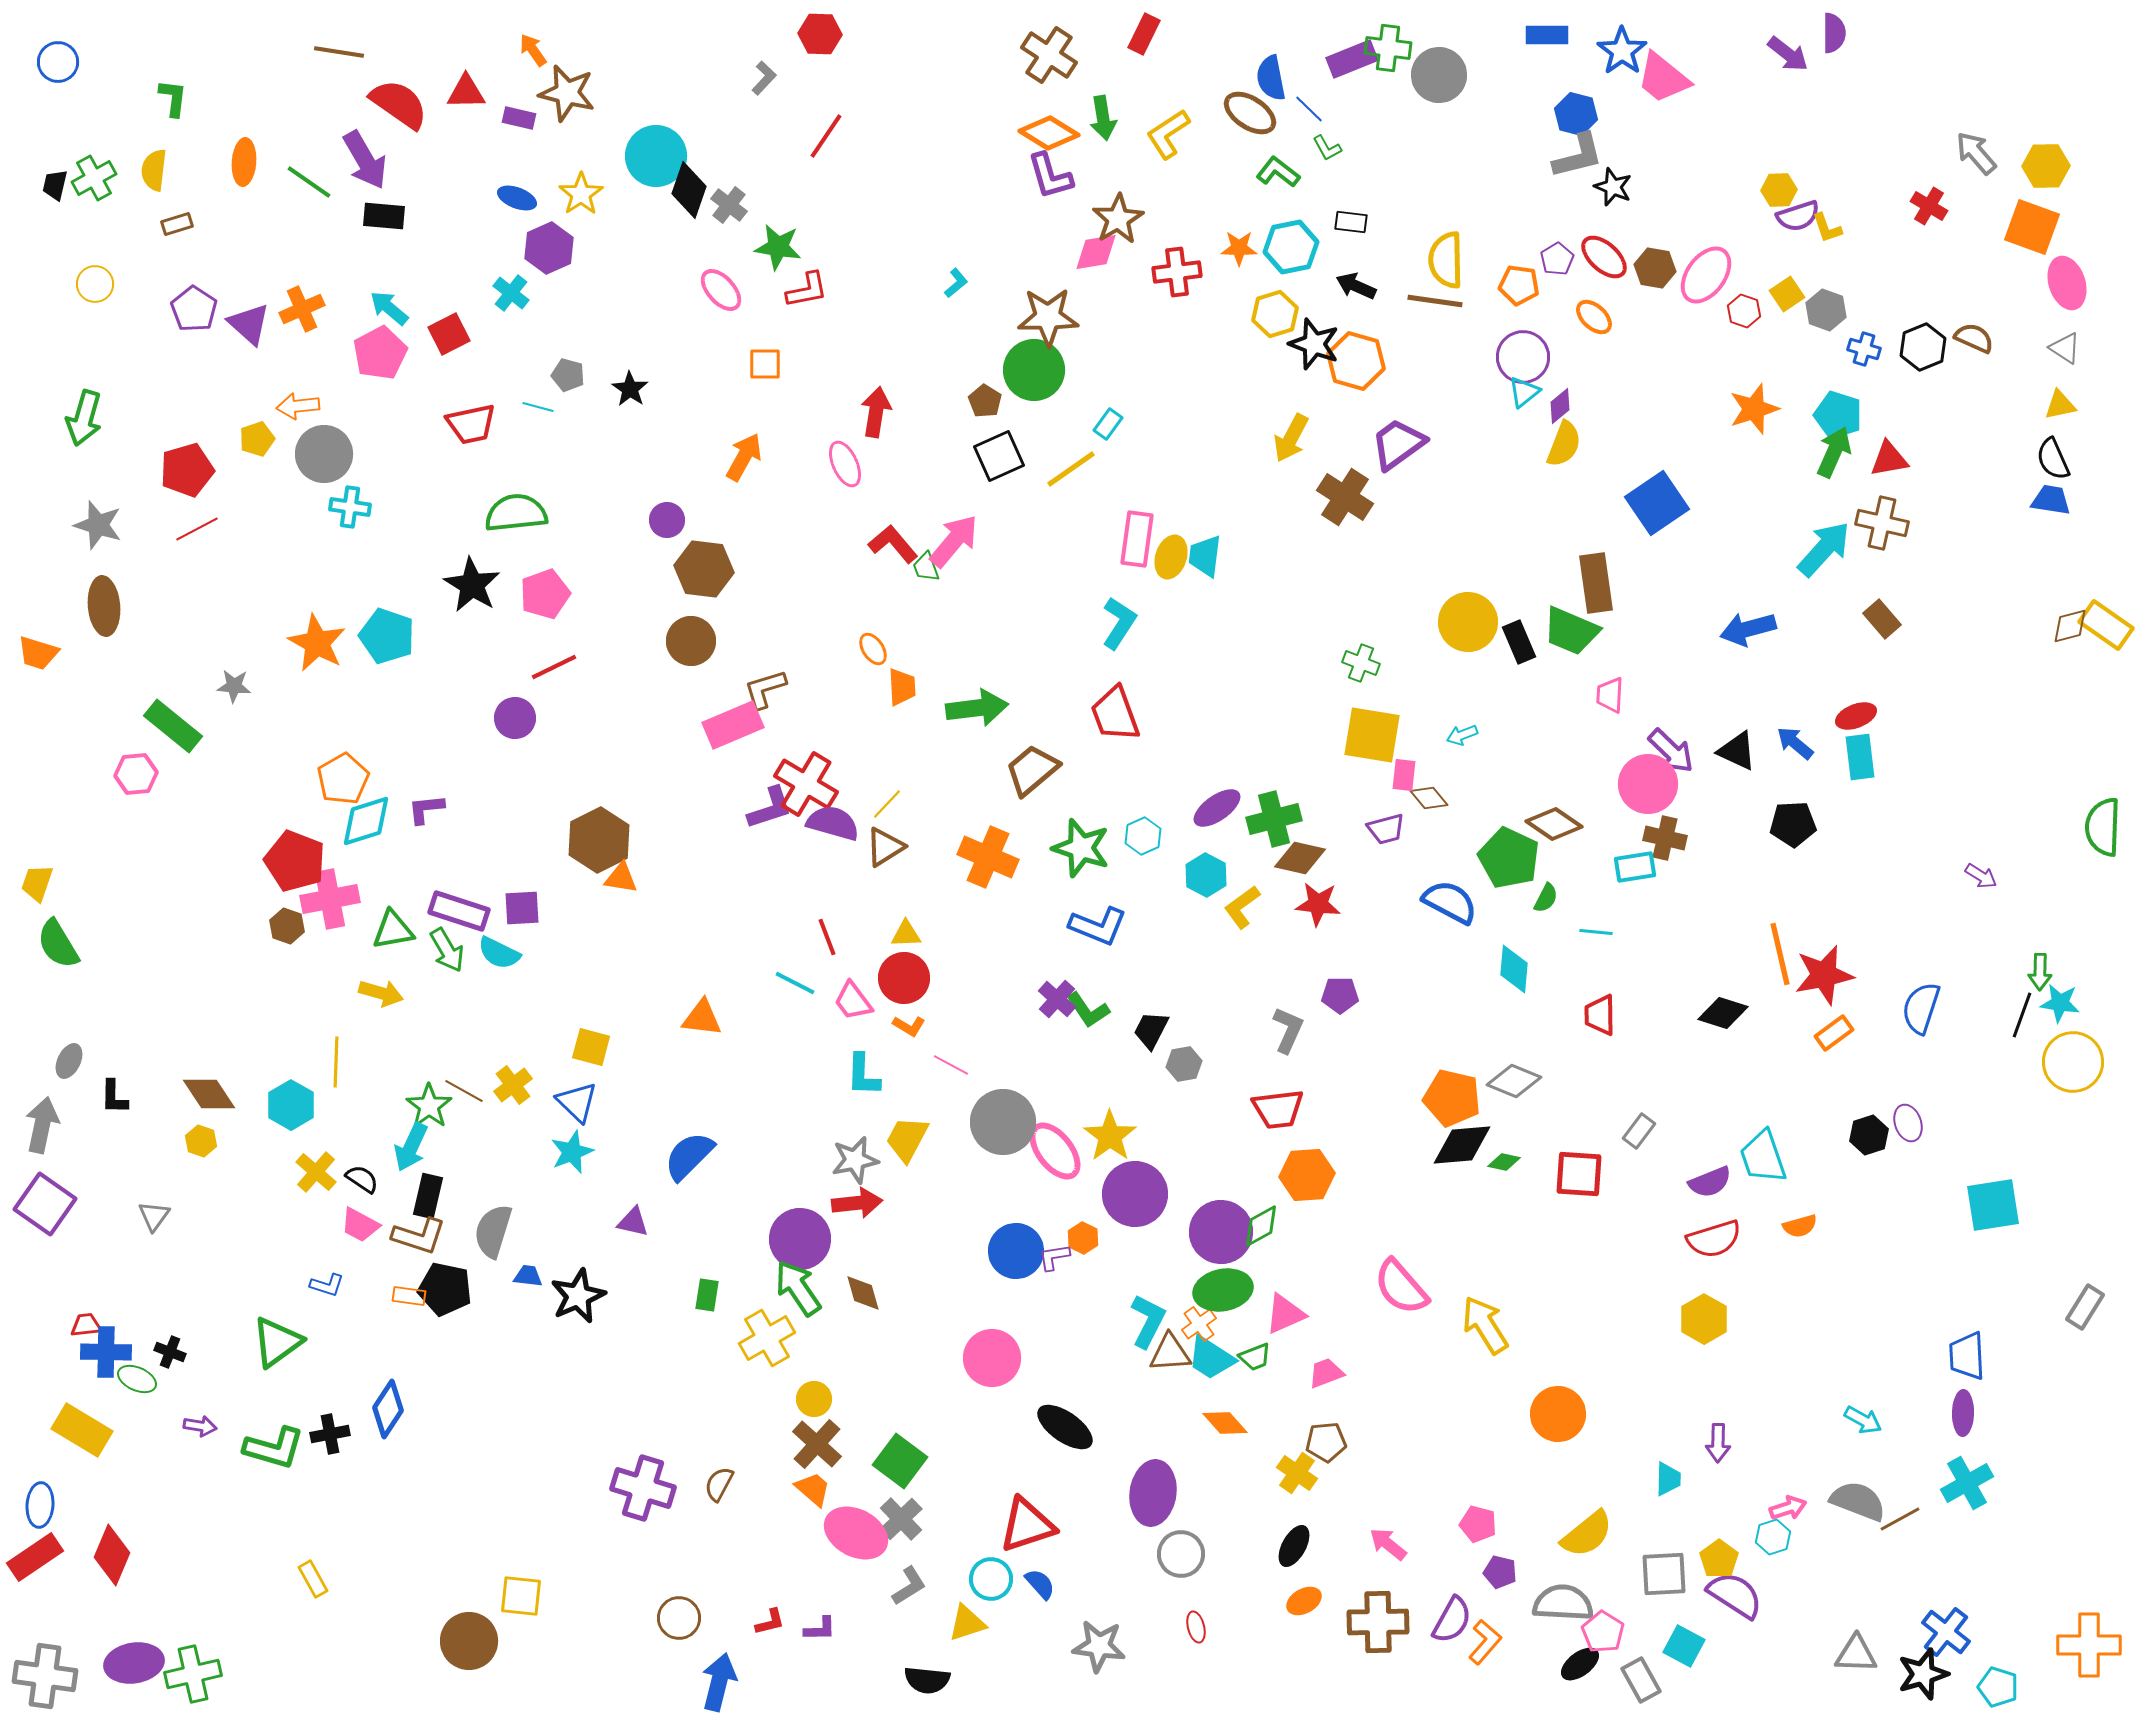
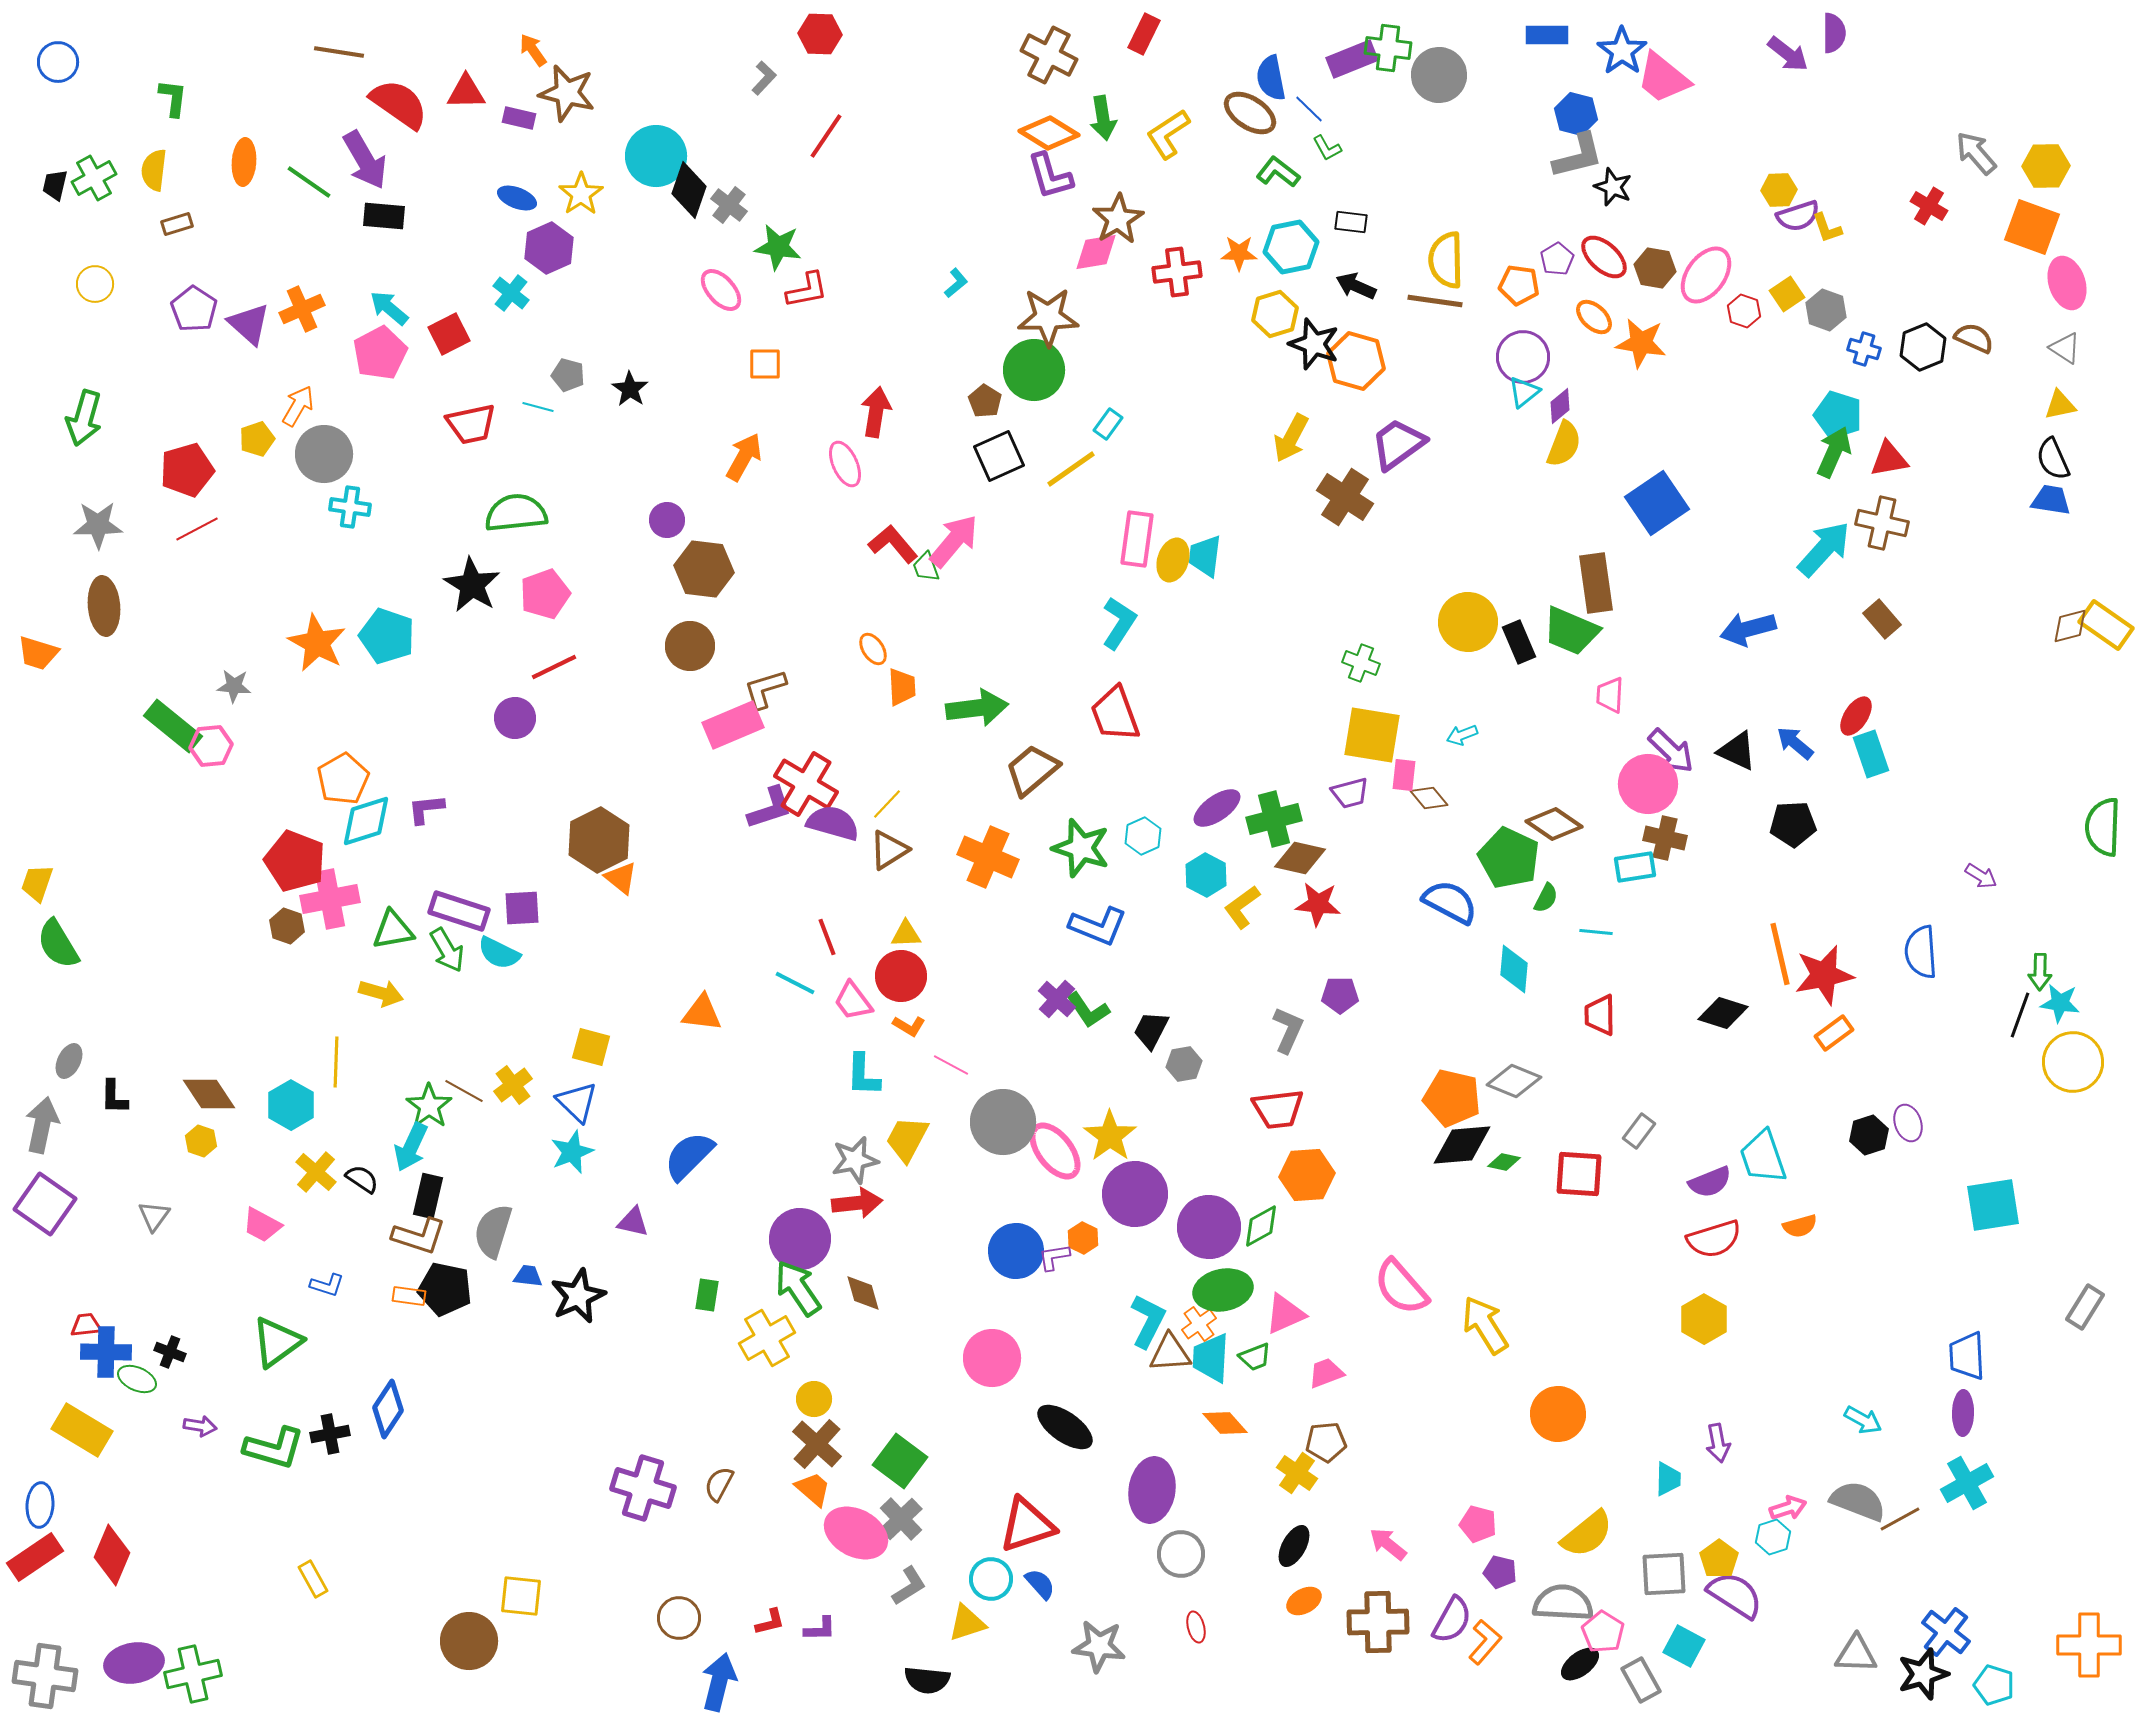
brown cross at (1049, 55): rotated 6 degrees counterclockwise
orange star at (1239, 248): moved 5 px down
orange arrow at (298, 406): rotated 126 degrees clockwise
orange star at (1754, 409): moved 113 px left, 66 px up; rotated 27 degrees clockwise
gray star at (98, 525): rotated 18 degrees counterclockwise
yellow ellipse at (1171, 557): moved 2 px right, 3 px down
brown circle at (691, 641): moved 1 px left, 5 px down
red ellipse at (1856, 716): rotated 36 degrees counterclockwise
cyan rectangle at (1860, 757): moved 11 px right, 3 px up; rotated 12 degrees counterclockwise
pink hexagon at (136, 774): moved 75 px right, 28 px up
purple trapezoid at (1386, 829): moved 36 px left, 36 px up
brown triangle at (885, 847): moved 4 px right, 3 px down
orange triangle at (621, 878): rotated 30 degrees clockwise
red circle at (904, 978): moved 3 px left, 2 px up
blue semicircle at (1921, 1008): moved 56 px up; rotated 22 degrees counterclockwise
black line at (2022, 1015): moved 2 px left
orange triangle at (702, 1018): moved 5 px up
pink trapezoid at (360, 1225): moved 98 px left
purple circle at (1221, 1232): moved 12 px left, 5 px up
cyan trapezoid at (1211, 1358): rotated 60 degrees clockwise
purple arrow at (1718, 1443): rotated 12 degrees counterclockwise
purple ellipse at (1153, 1493): moved 1 px left, 3 px up
cyan pentagon at (1998, 1687): moved 4 px left, 2 px up
